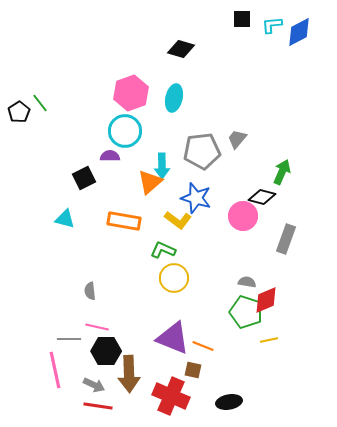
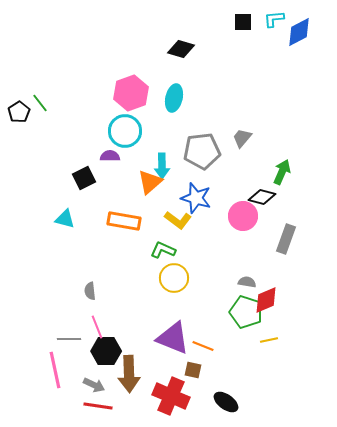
black square at (242, 19): moved 1 px right, 3 px down
cyan L-shape at (272, 25): moved 2 px right, 6 px up
gray trapezoid at (237, 139): moved 5 px right, 1 px up
pink line at (97, 327): rotated 55 degrees clockwise
black ellipse at (229, 402): moved 3 px left; rotated 45 degrees clockwise
